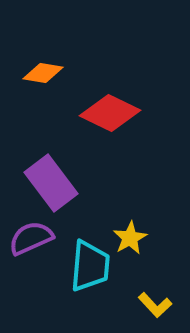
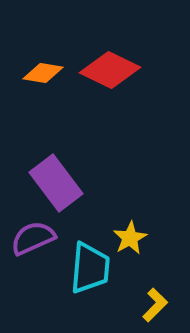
red diamond: moved 43 px up
purple rectangle: moved 5 px right
purple semicircle: moved 2 px right
cyan trapezoid: moved 2 px down
yellow L-shape: rotated 92 degrees counterclockwise
